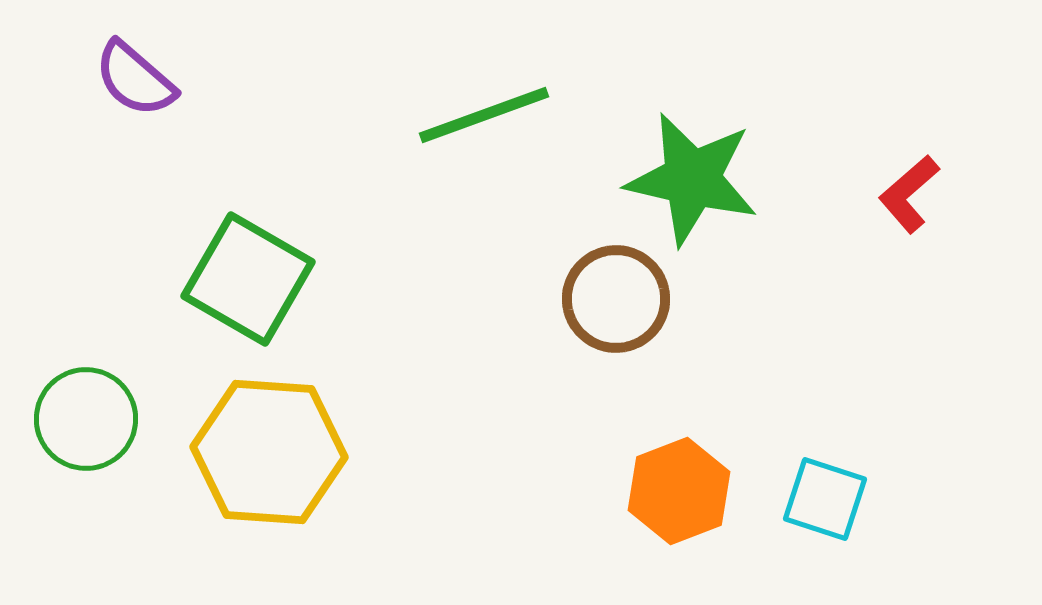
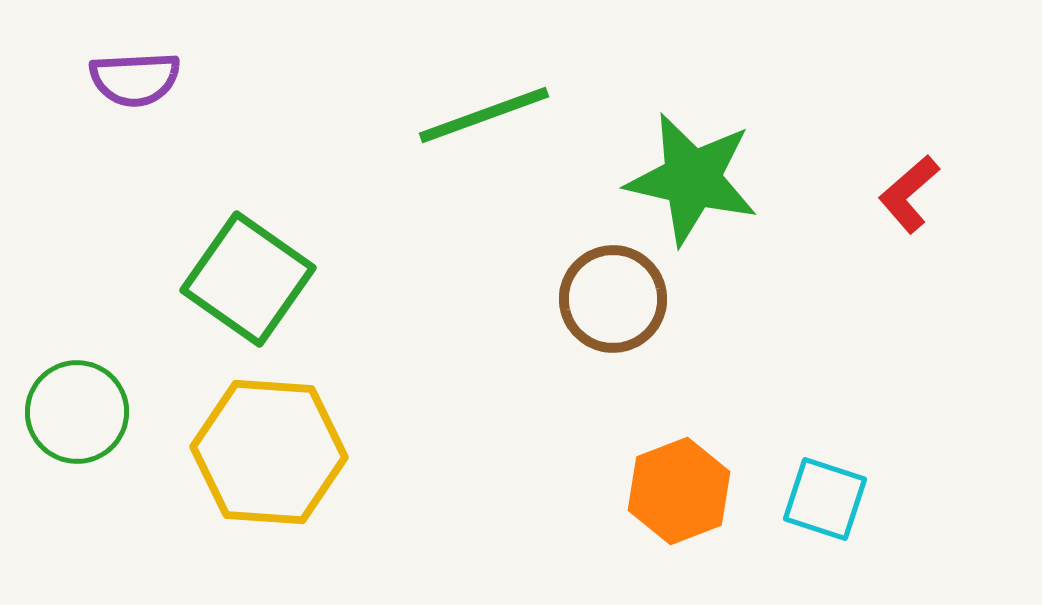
purple semicircle: rotated 44 degrees counterclockwise
green square: rotated 5 degrees clockwise
brown circle: moved 3 px left
green circle: moved 9 px left, 7 px up
